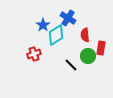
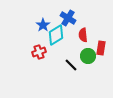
red semicircle: moved 2 px left
red cross: moved 5 px right, 2 px up
